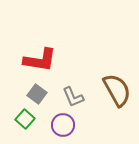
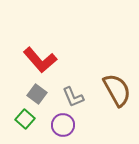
red L-shape: rotated 40 degrees clockwise
